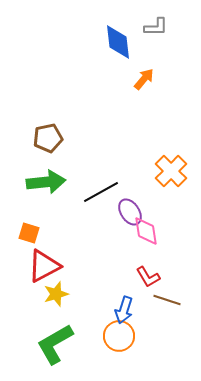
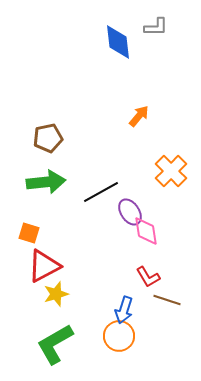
orange arrow: moved 5 px left, 37 px down
